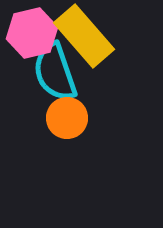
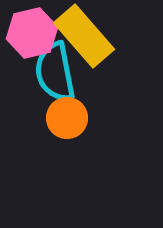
cyan semicircle: rotated 8 degrees clockwise
